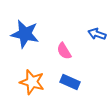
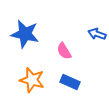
orange star: moved 2 px up
